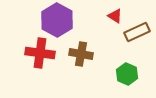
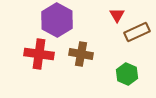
red triangle: moved 2 px right, 1 px up; rotated 28 degrees clockwise
red cross: moved 1 px left, 1 px down
